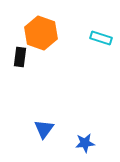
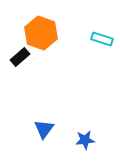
cyan rectangle: moved 1 px right, 1 px down
black rectangle: rotated 42 degrees clockwise
blue star: moved 3 px up
